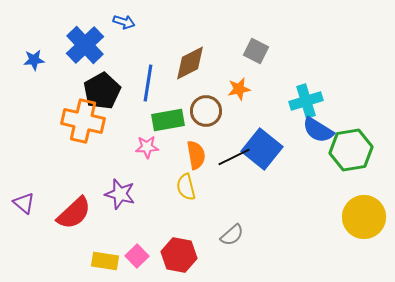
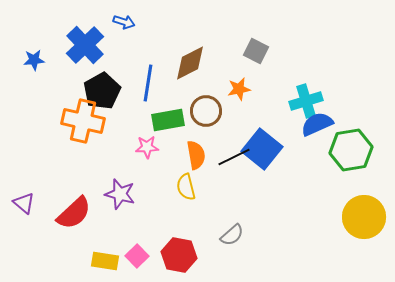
blue semicircle: moved 1 px left, 6 px up; rotated 124 degrees clockwise
